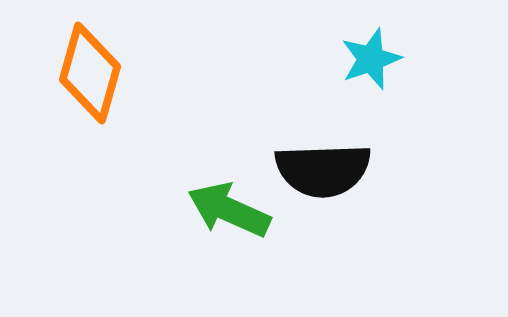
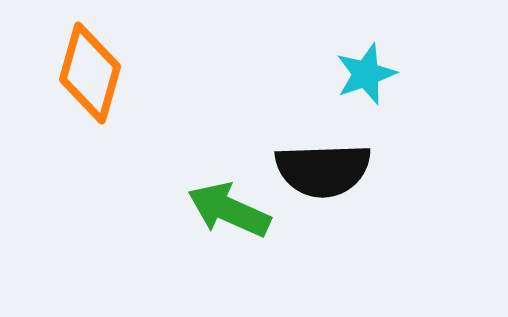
cyan star: moved 5 px left, 15 px down
